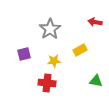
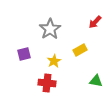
red arrow: rotated 56 degrees counterclockwise
yellow star: rotated 24 degrees counterclockwise
